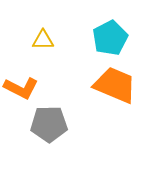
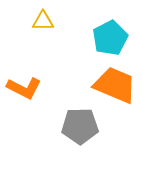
yellow triangle: moved 19 px up
orange L-shape: moved 3 px right
gray pentagon: moved 31 px right, 2 px down
